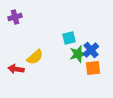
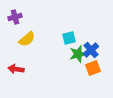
yellow semicircle: moved 8 px left, 18 px up
orange square: rotated 14 degrees counterclockwise
